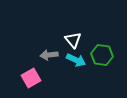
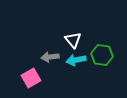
gray arrow: moved 1 px right, 2 px down
cyan arrow: rotated 144 degrees clockwise
